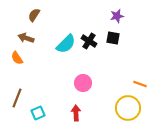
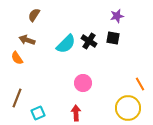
brown arrow: moved 1 px right, 2 px down
orange line: rotated 40 degrees clockwise
